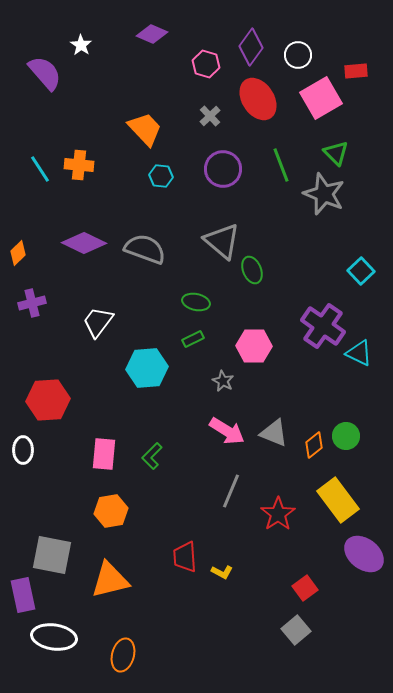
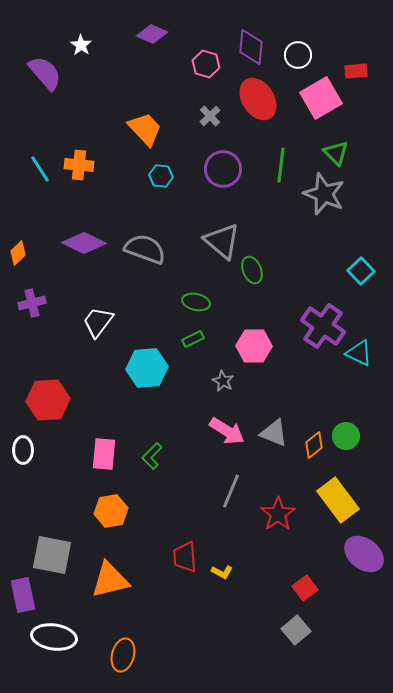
purple diamond at (251, 47): rotated 30 degrees counterclockwise
green line at (281, 165): rotated 28 degrees clockwise
